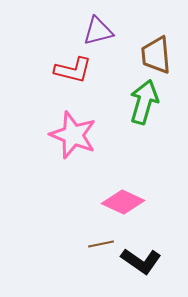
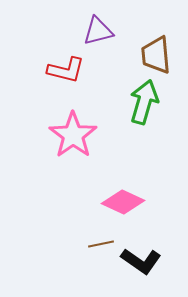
red L-shape: moved 7 px left
pink star: rotated 15 degrees clockwise
